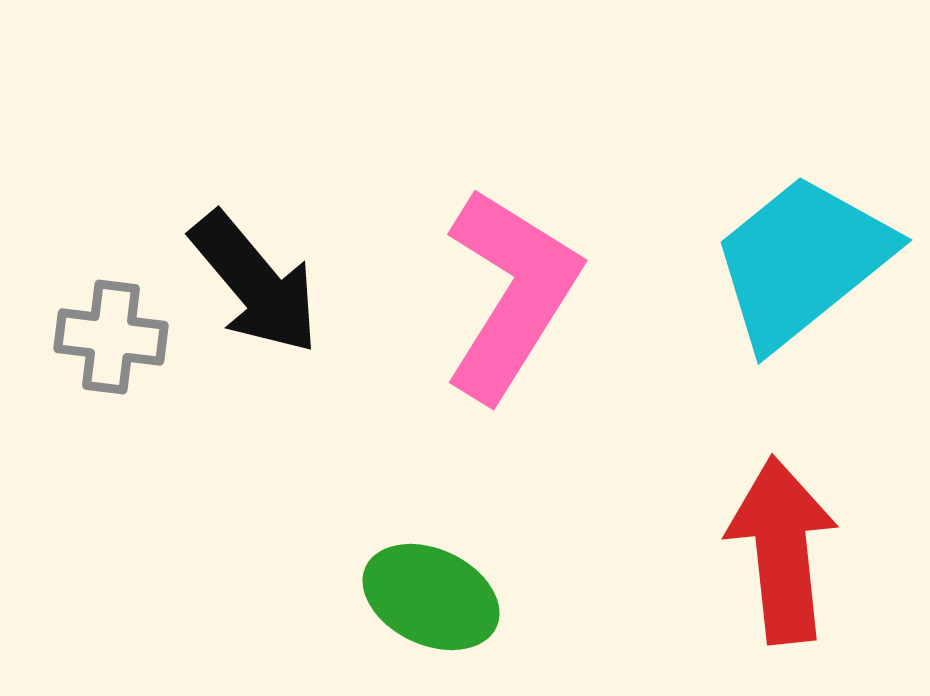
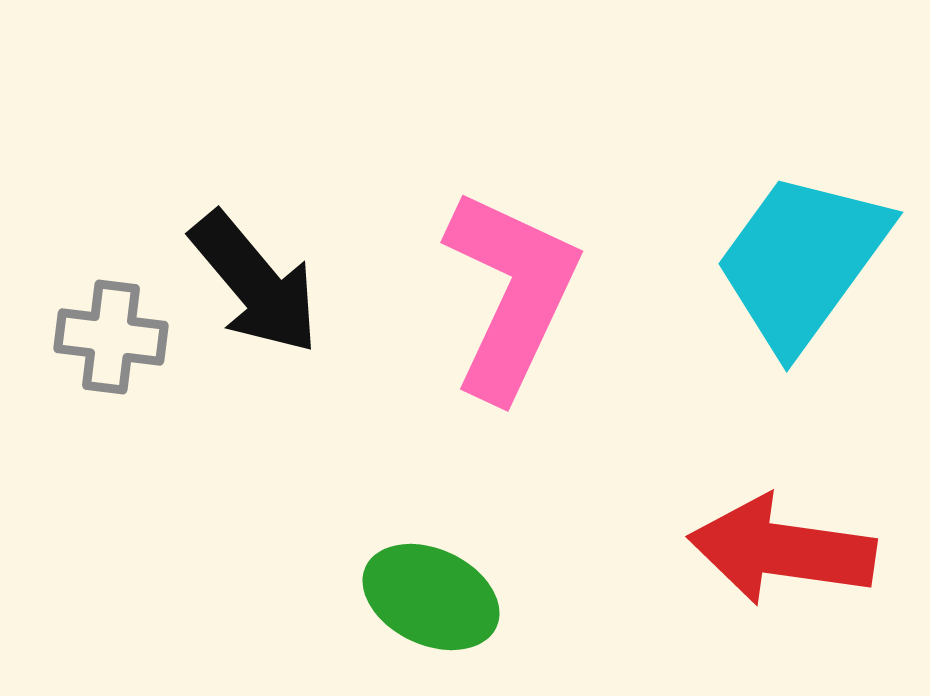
cyan trapezoid: rotated 15 degrees counterclockwise
pink L-shape: rotated 7 degrees counterclockwise
red arrow: rotated 76 degrees counterclockwise
